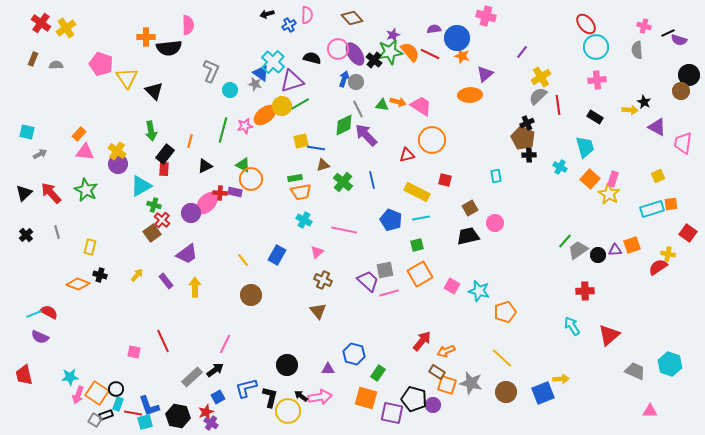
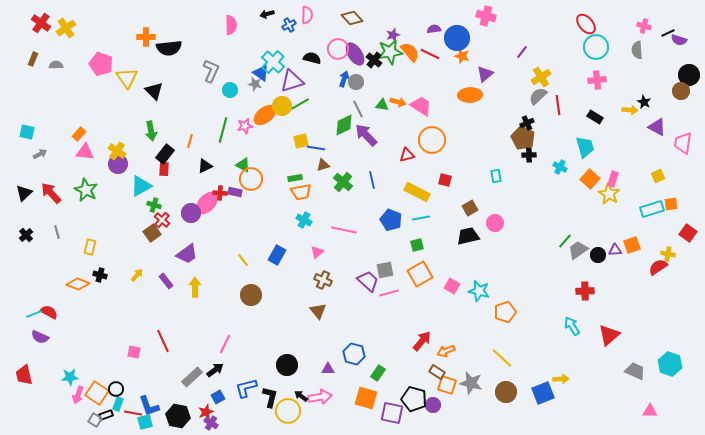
pink semicircle at (188, 25): moved 43 px right
